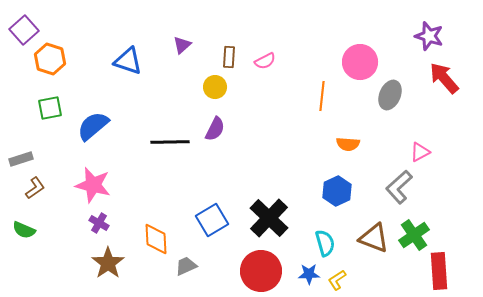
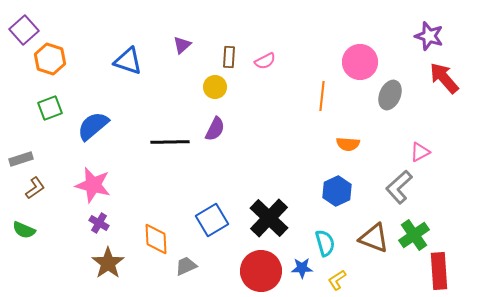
green square: rotated 10 degrees counterclockwise
blue star: moved 7 px left, 6 px up
